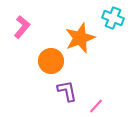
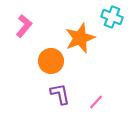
cyan cross: moved 1 px left, 1 px up
pink L-shape: moved 2 px right, 1 px up
purple L-shape: moved 7 px left, 3 px down
pink line: moved 4 px up
